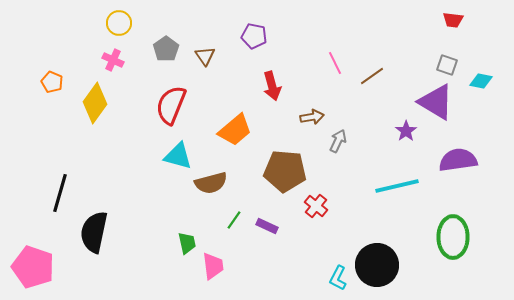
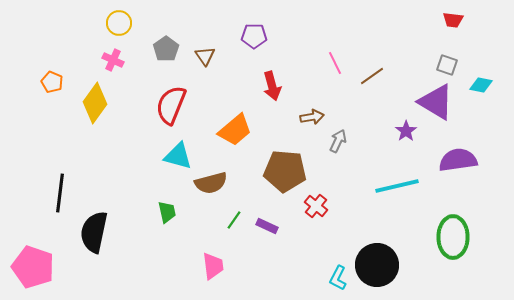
purple pentagon: rotated 10 degrees counterclockwise
cyan diamond: moved 4 px down
black line: rotated 9 degrees counterclockwise
green trapezoid: moved 20 px left, 31 px up
